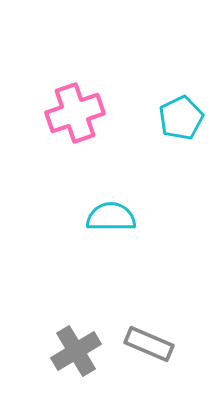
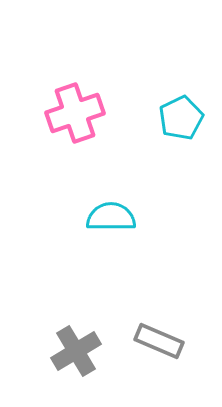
gray rectangle: moved 10 px right, 3 px up
